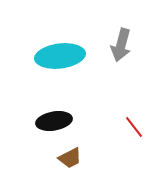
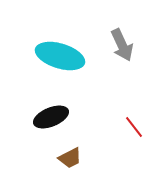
gray arrow: moved 1 px right; rotated 40 degrees counterclockwise
cyan ellipse: rotated 24 degrees clockwise
black ellipse: moved 3 px left, 4 px up; rotated 12 degrees counterclockwise
